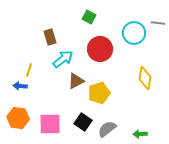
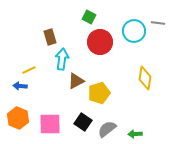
cyan circle: moved 2 px up
red circle: moved 7 px up
cyan arrow: moved 1 px left; rotated 45 degrees counterclockwise
yellow line: rotated 48 degrees clockwise
orange hexagon: rotated 15 degrees clockwise
green arrow: moved 5 px left
